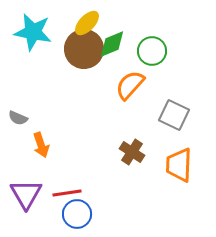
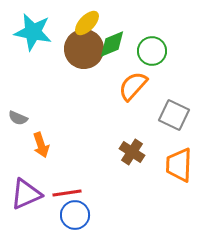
orange semicircle: moved 3 px right, 1 px down
purple triangle: rotated 36 degrees clockwise
blue circle: moved 2 px left, 1 px down
